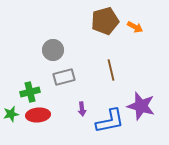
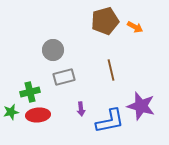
purple arrow: moved 1 px left
green star: moved 2 px up
